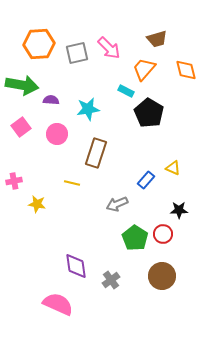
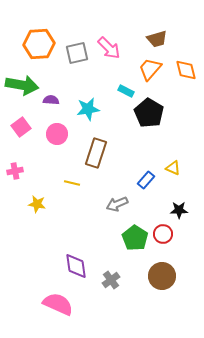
orange trapezoid: moved 6 px right
pink cross: moved 1 px right, 10 px up
